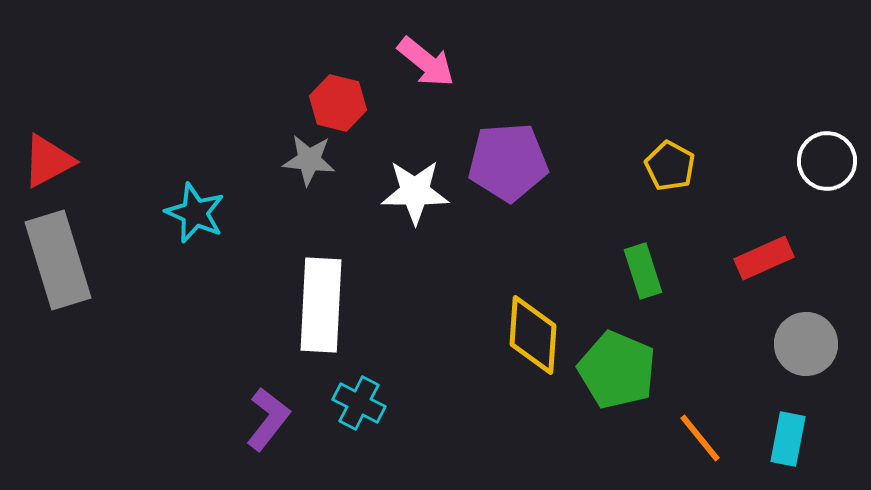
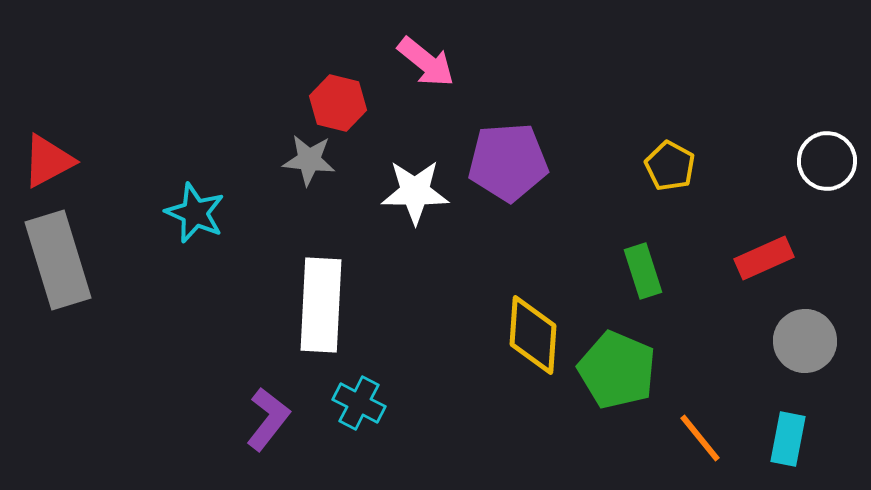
gray circle: moved 1 px left, 3 px up
